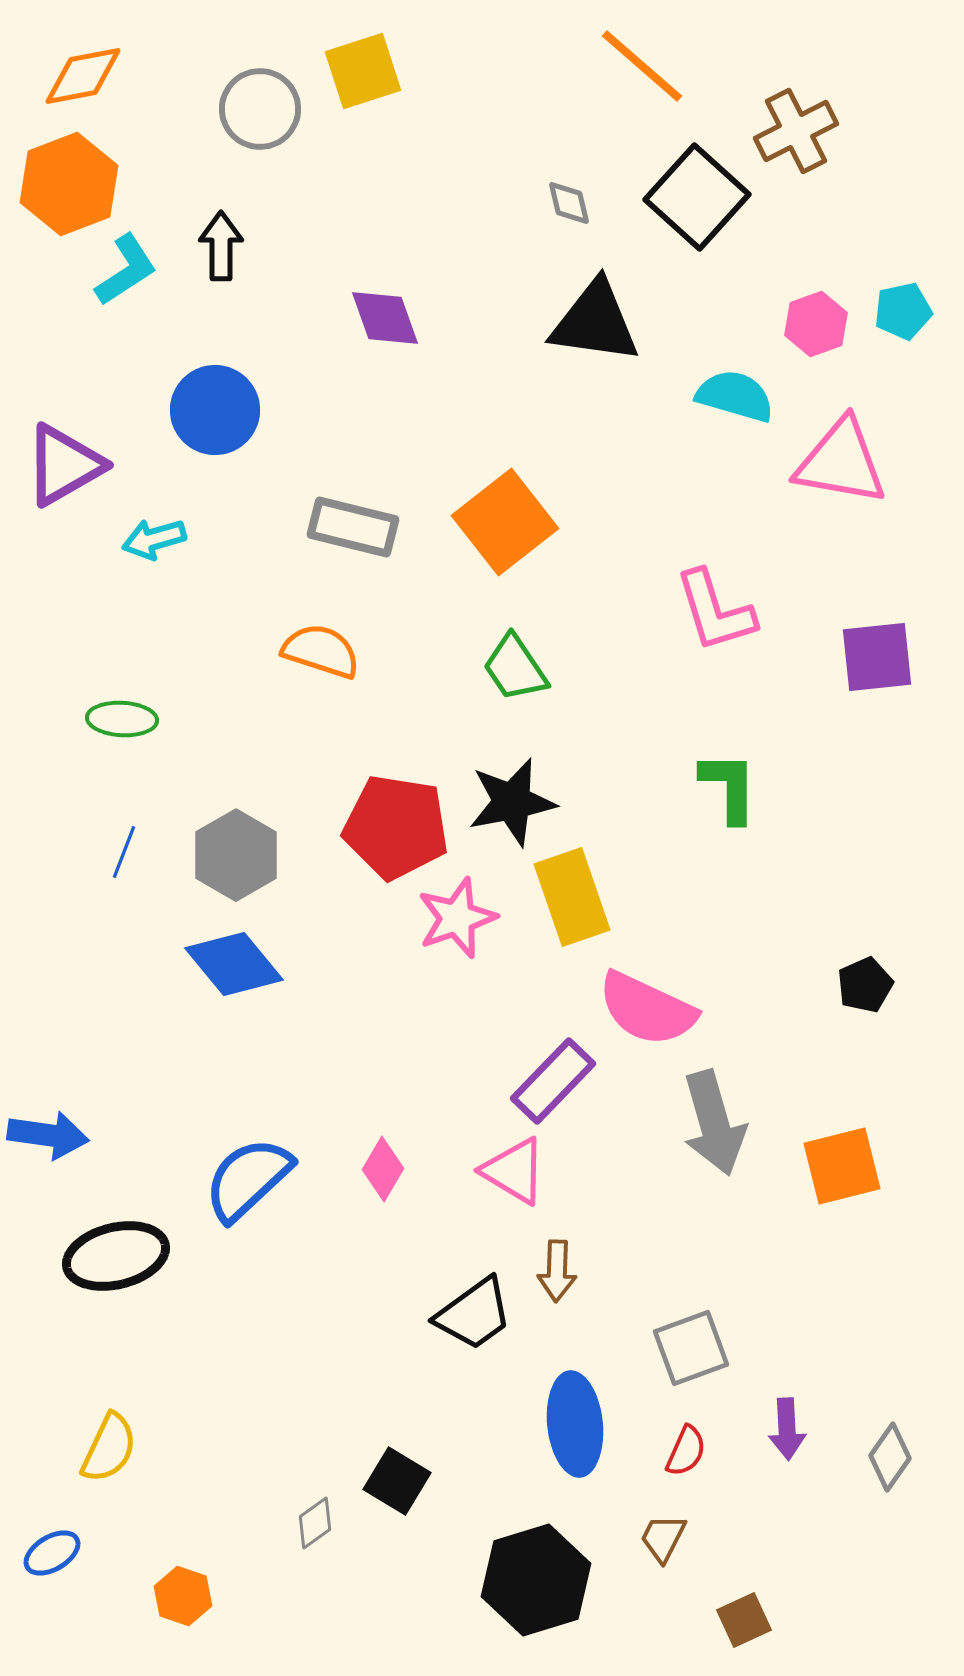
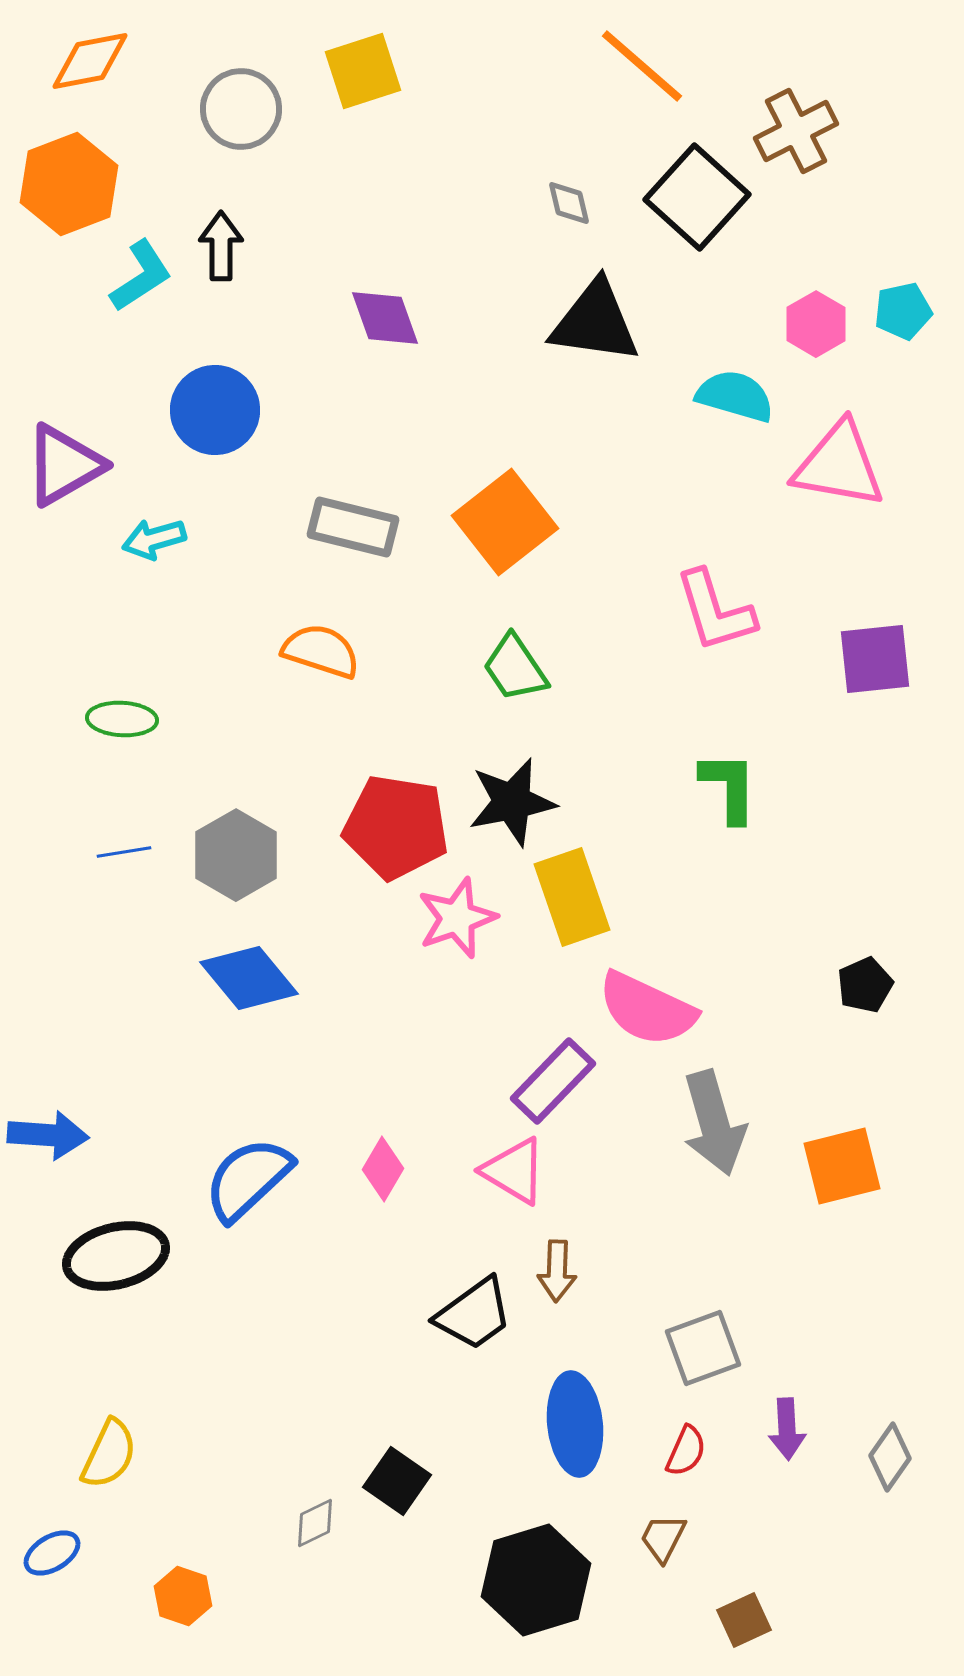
orange diamond at (83, 76): moved 7 px right, 15 px up
gray circle at (260, 109): moved 19 px left
cyan L-shape at (126, 270): moved 15 px right, 6 px down
pink hexagon at (816, 324): rotated 10 degrees counterclockwise
pink triangle at (841, 462): moved 2 px left, 3 px down
purple square at (877, 657): moved 2 px left, 2 px down
blue line at (124, 852): rotated 60 degrees clockwise
blue diamond at (234, 964): moved 15 px right, 14 px down
blue arrow at (48, 1135): rotated 4 degrees counterclockwise
gray square at (691, 1348): moved 12 px right
yellow semicircle at (109, 1448): moved 6 px down
black square at (397, 1481): rotated 4 degrees clockwise
gray diamond at (315, 1523): rotated 10 degrees clockwise
